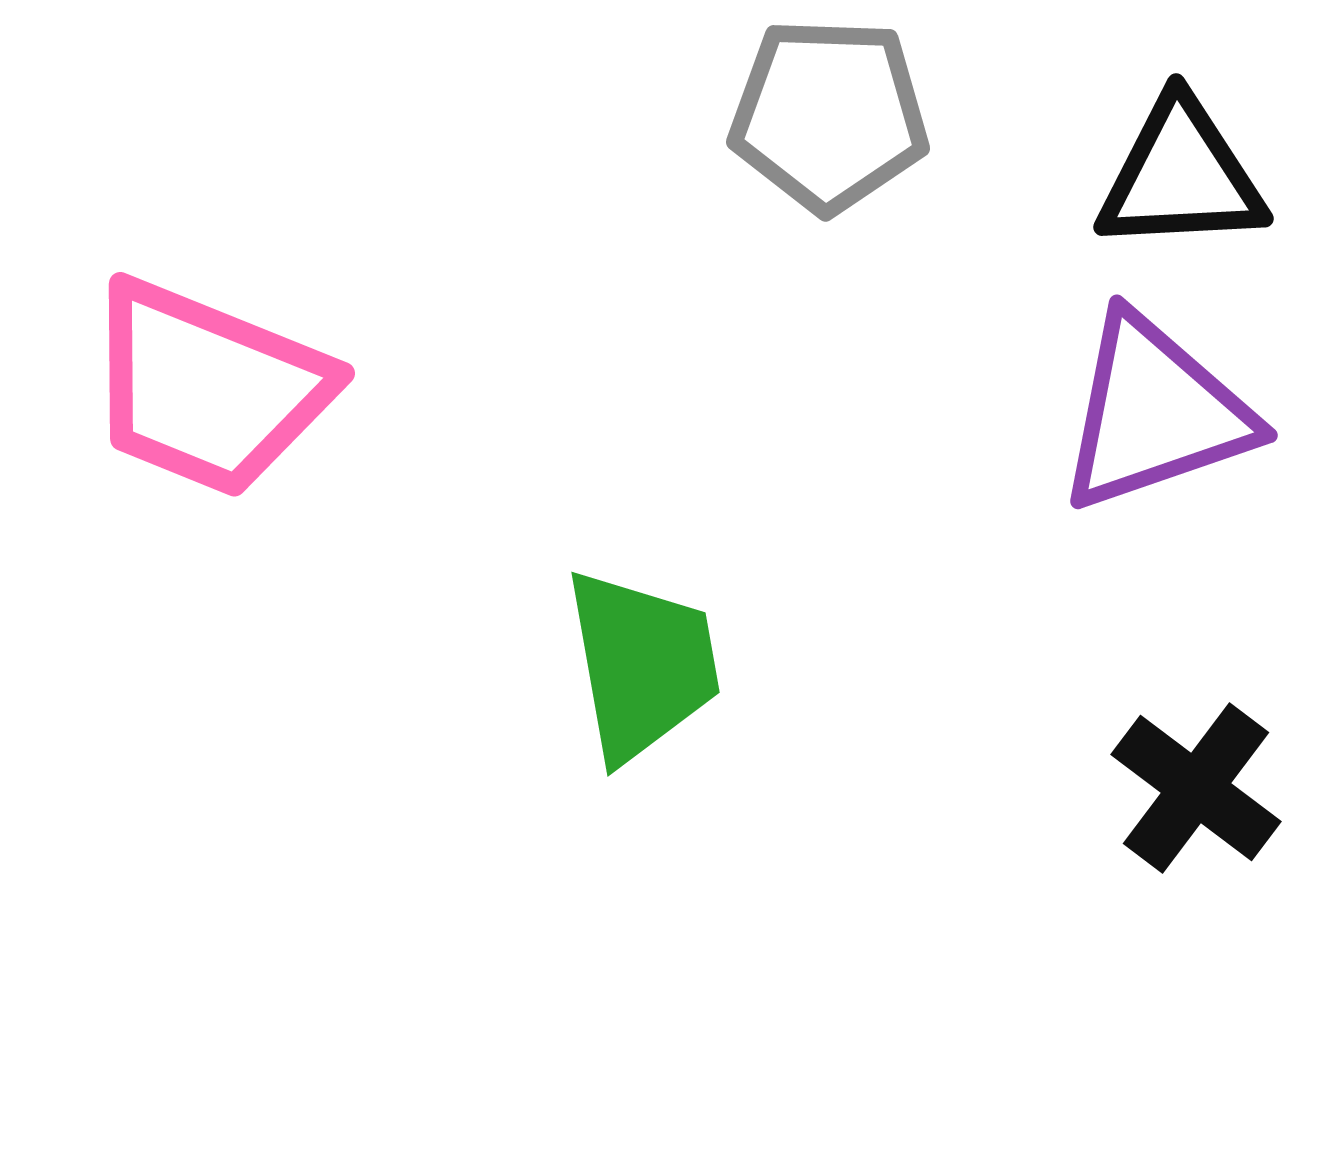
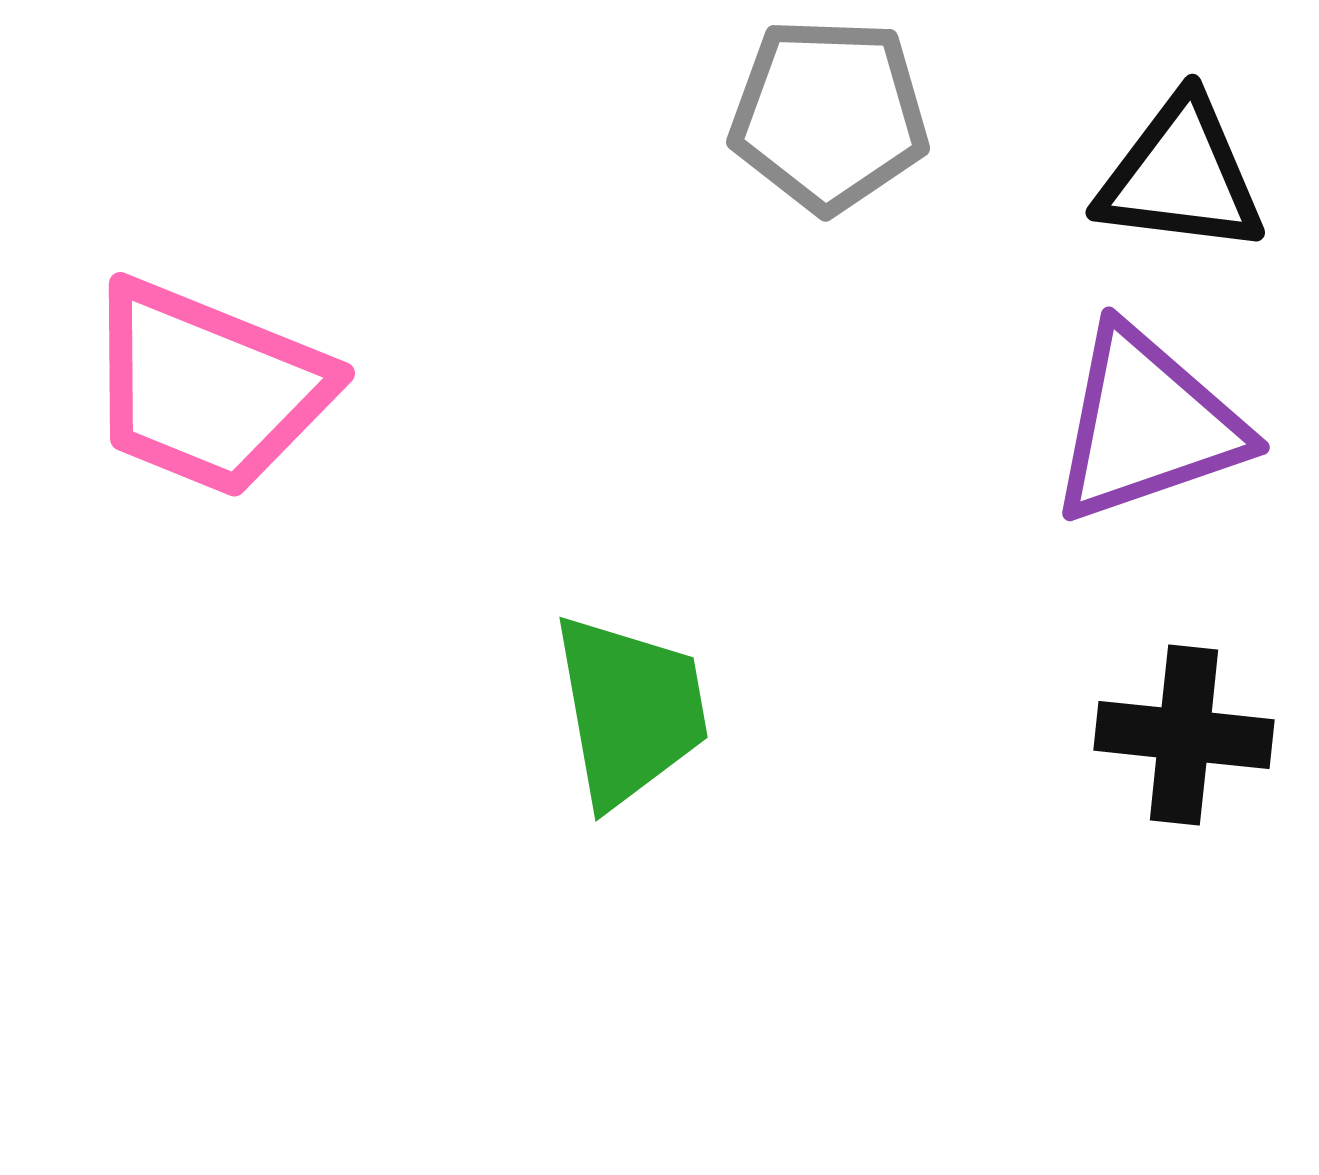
black triangle: rotated 10 degrees clockwise
purple triangle: moved 8 px left, 12 px down
green trapezoid: moved 12 px left, 45 px down
black cross: moved 12 px left, 53 px up; rotated 31 degrees counterclockwise
